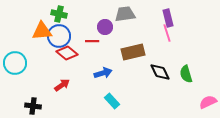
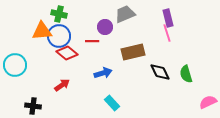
gray trapezoid: rotated 15 degrees counterclockwise
cyan circle: moved 2 px down
cyan rectangle: moved 2 px down
